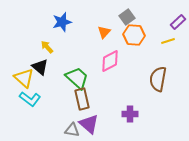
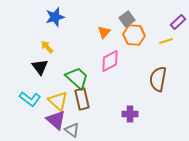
gray square: moved 2 px down
blue star: moved 7 px left, 5 px up
yellow line: moved 2 px left
black triangle: rotated 12 degrees clockwise
yellow triangle: moved 34 px right, 23 px down
purple triangle: moved 33 px left, 4 px up
gray triangle: rotated 28 degrees clockwise
